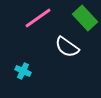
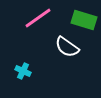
green rectangle: moved 1 px left, 2 px down; rotated 30 degrees counterclockwise
